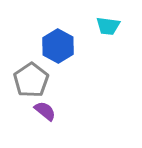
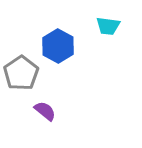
gray pentagon: moved 10 px left, 7 px up
